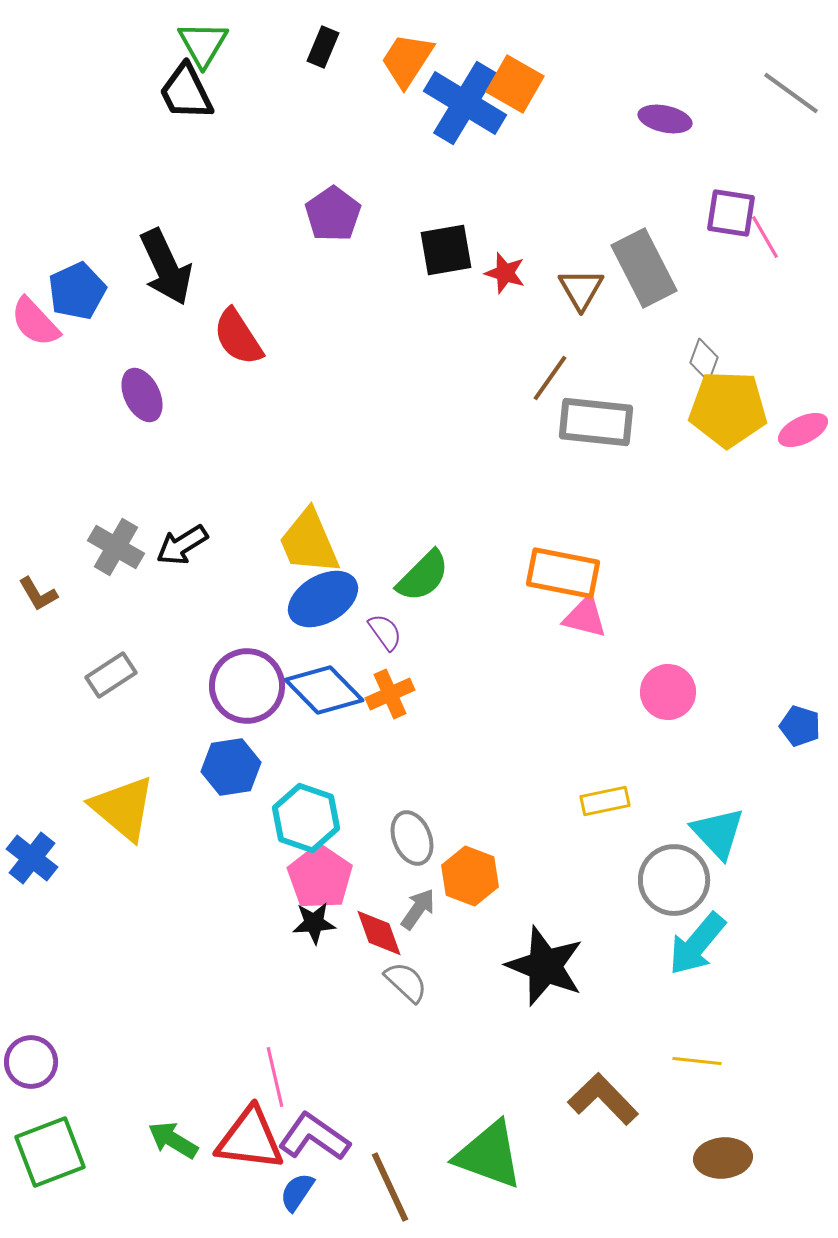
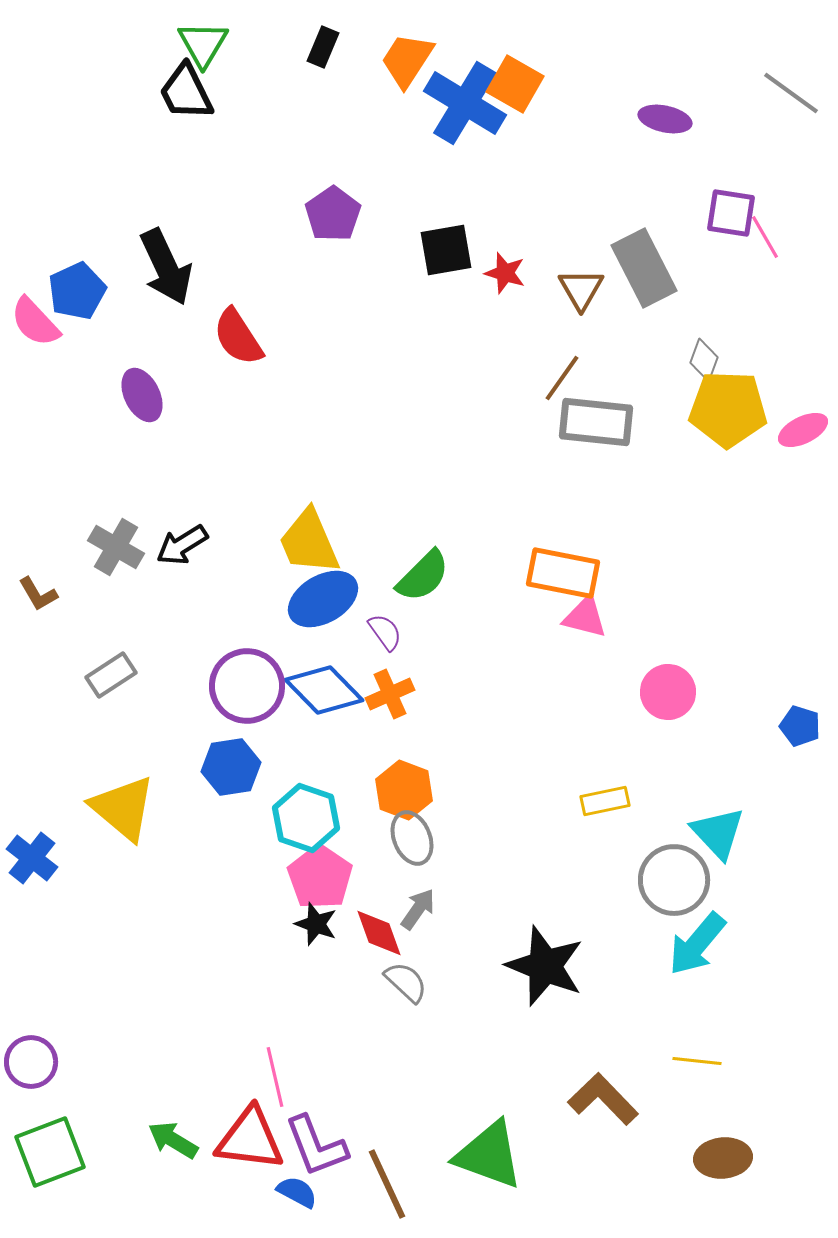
brown line at (550, 378): moved 12 px right
orange hexagon at (470, 876): moved 66 px left, 86 px up
black star at (314, 923): moved 2 px right, 1 px down; rotated 24 degrees clockwise
purple L-shape at (314, 1137): moved 2 px right, 9 px down; rotated 146 degrees counterclockwise
brown line at (390, 1187): moved 3 px left, 3 px up
blue semicircle at (297, 1192): rotated 84 degrees clockwise
